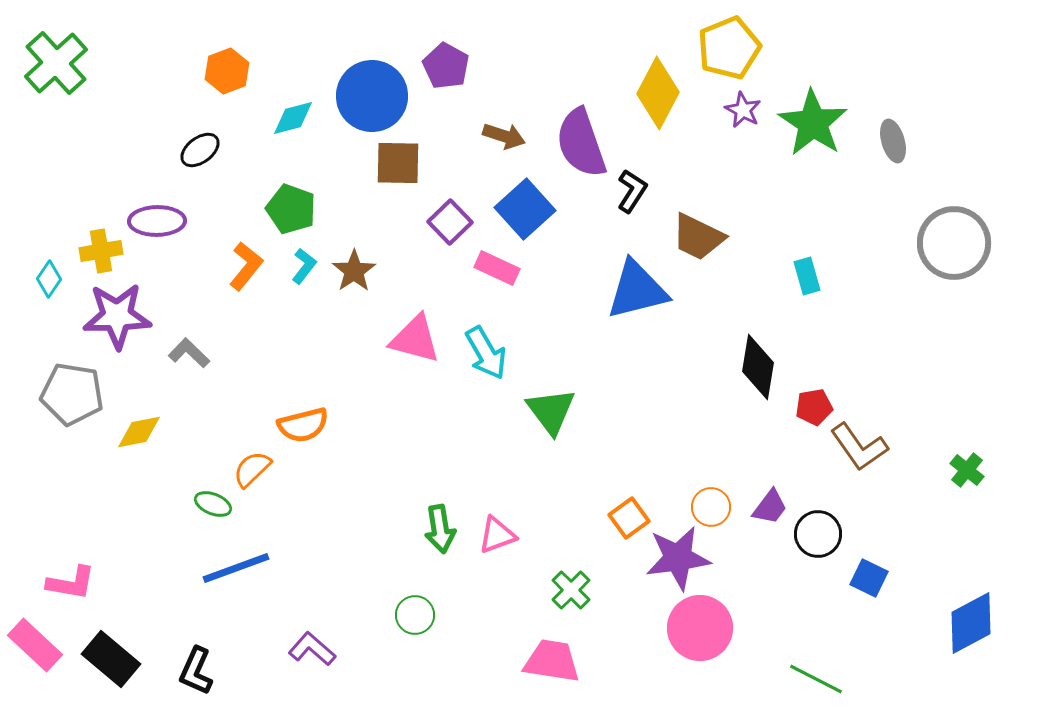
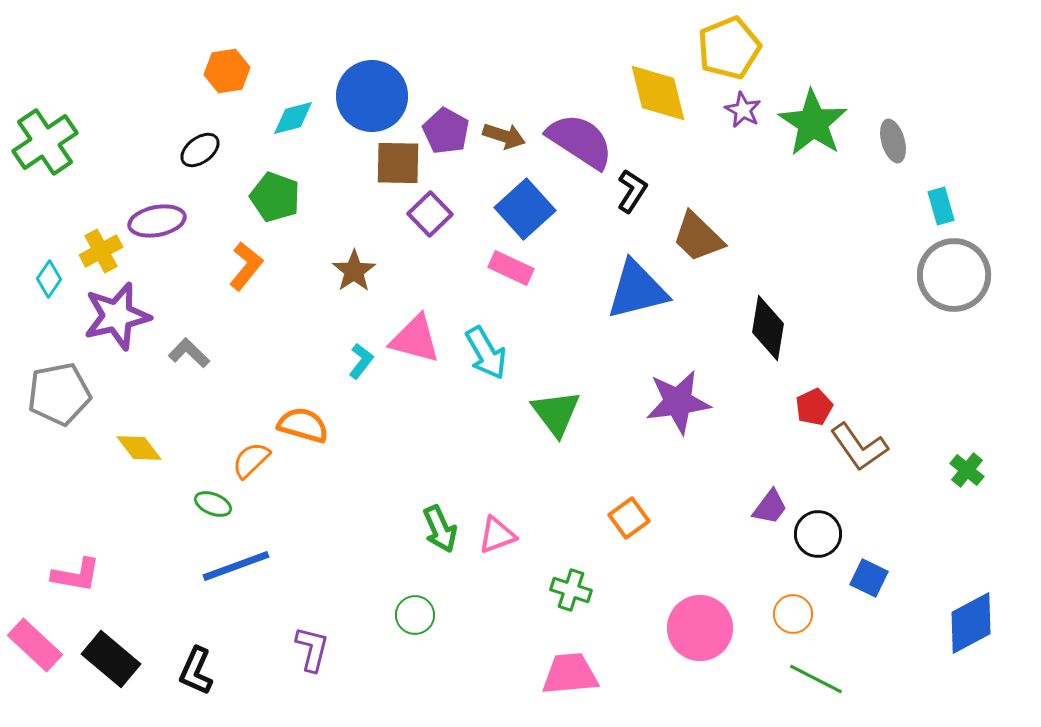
green cross at (56, 63): moved 11 px left, 79 px down; rotated 8 degrees clockwise
purple pentagon at (446, 66): moved 65 px down
orange hexagon at (227, 71): rotated 12 degrees clockwise
yellow diamond at (658, 93): rotated 42 degrees counterclockwise
purple semicircle at (581, 143): moved 1 px left, 2 px up; rotated 142 degrees clockwise
green pentagon at (291, 209): moved 16 px left, 12 px up
purple ellipse at (157, 221): rotated 10 degrees counterclockwise
purple square at (450, 222): moved 20 px left, 8 px up
brown trapezoid at (698, 237): rotated 18 degrees clockwise
gray circle at (954, 243): moved 32 px down
yellow cross at (101, 251): rotated 18 degrees counterclockwise
cyan L-shape at (304, 266): moved 57 px right, 95 px down
pink rectangle at (497, 268): moved 14 px right
cyan rectangle at (807, 276): moved 134 px right, 70 px up
purple star at (117, 316): rotated 12 degrees counterclockwise
black diamond at (758, 367): moved 10 px right, 39 px up
gray pentagon at (72, 394): moved 13 px left; rotated 20 degrees counterclockwise
red pentagon at (814, 407): rotated 15 degrees counterclockwise
green triangle at (551, 411): moved 5 px right, 2 px down
orange semicircle at (303, 425): rotated 150 degrees counterclockwise
yellow diamond at (139, 432): moved 16 px down; rotated 63 degrees clockwise
orange semicircle at (252, 469): moved 1 px left, 9 px up
orange circle at (711, 507): moved 82 px right, 107 px down
green arrow at (440, 529): rotated 15 degrees counterclockwise
purple star at (678, 558): moved 156 px up
blue line at (236, 568): moved 2 px up
pink L-shape at (71, 583): moved 5 px right, 8 px up
green cross at (571, 590): rotated 27 degrees counterclockwise
purple L-shape at (312, 649): rotated 63 degrees clockwise
pink trapezoid at (552, 661): moved 18 px right, 13 px down; rotated 14 degrees counterclockwise
